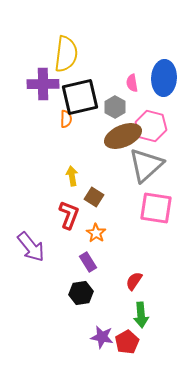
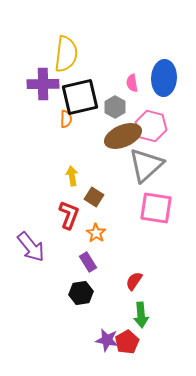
purple star: moved 5 px right, 3 px down
